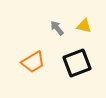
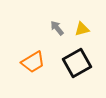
yellow triangle: moved 2 px left, 3 px down; rotated 28 degrees counterclockwise
black square: rotated 8 degrees counterclockwise
